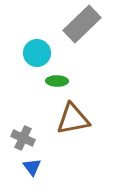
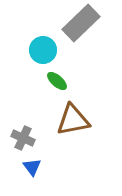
gray rectangle: moved 1 px left, 1 px up
cyan circle: moved 6 px right, 3 px up
green ellipse: rotated 40 degrees clockwise
brown triangle: moved 1 px down
